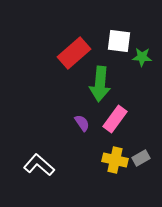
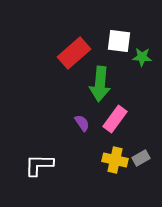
white L-shape: rotated 40 degrees counterclockwise
